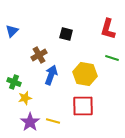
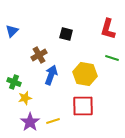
yellow line: rotated 32 degrees counterclockwise
